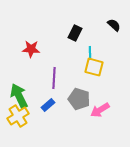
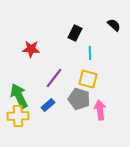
yellow square: moved 6 px left, 12 px down
purple line: rotated 35 degrees clockwise
pink arrow: rotated 114 degrees clockwise
yellow cross: rotated 30 degrees clockwise
